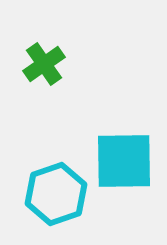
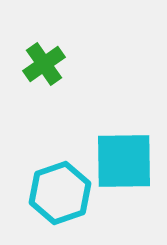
cyan hexagon: moved 4 px right, 1 px up
